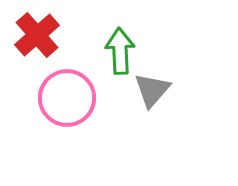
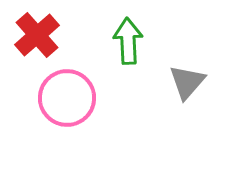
green arrow: moved 8 px right, 10 px up
gray triangle: moved 35 px right, 8 px up
